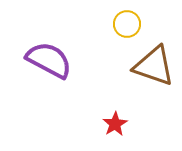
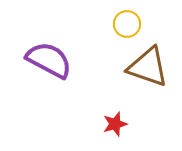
brown triangle: moved 6 px left, 1 px down
red star: rotated 15 degrees clockwise
